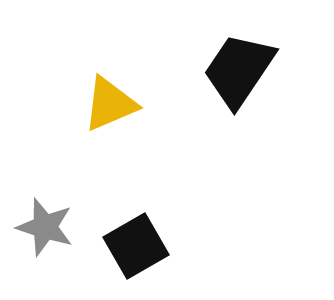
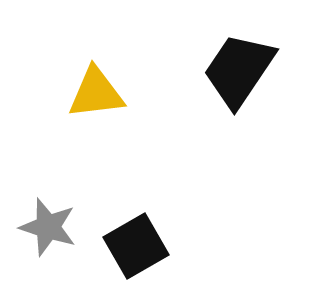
yellow triangle: moved 14 px left, 11 px up; rotated 16 degrees clockwise
gray star: moved 3 px right
